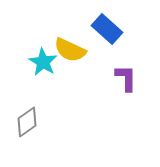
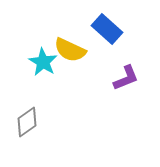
purple L-shape: rotated 68 degrees clockwise
